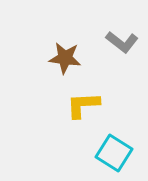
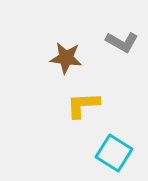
gray L-shape: rotated 8 degrees counterclockwise
brown star: moved 1 px right
